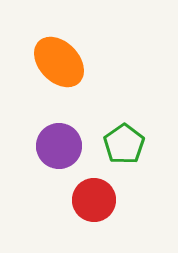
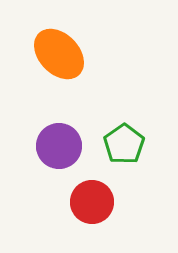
orange ellipse: moved 8 px up
red circle: moved 2 px left, 2 px down
